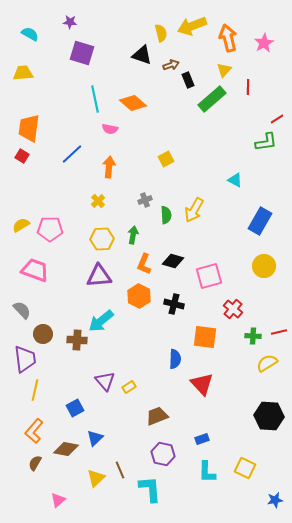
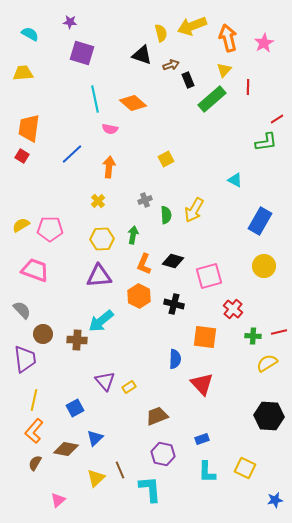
yellow line at (35, 390): moved 1 px left, 10 px down
